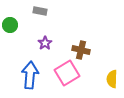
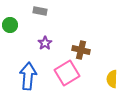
blue arrow: moved 2 px left, 1 px down
